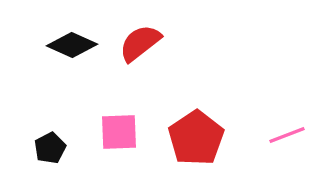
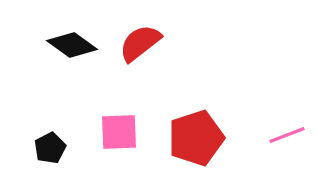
black diamond: rotated 12 degrees clockwise
red pentagon: rotated 16 degrees clockwise
